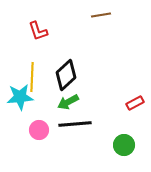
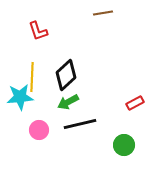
brown line: moved 2 px right, 2 px up
black line: moved 5 px right; rotated 8 degrees counterclockwise
